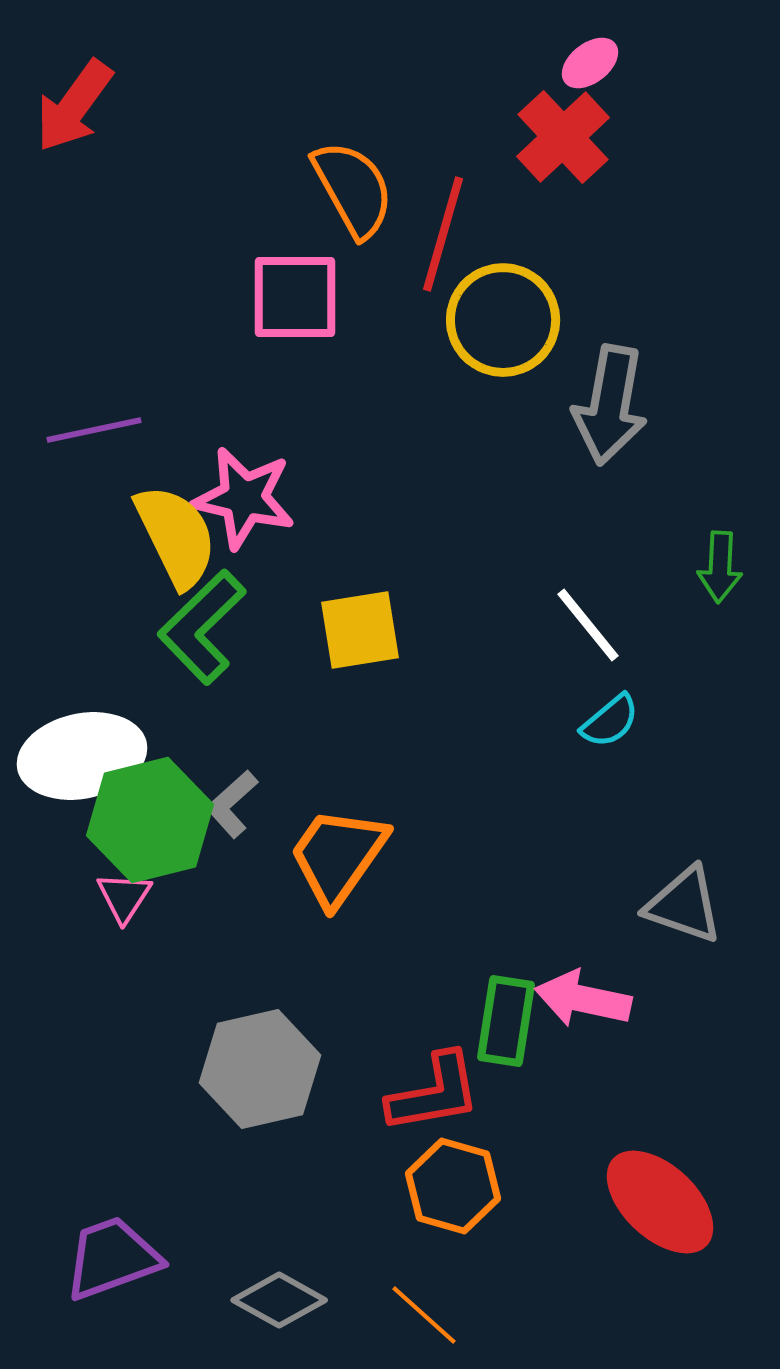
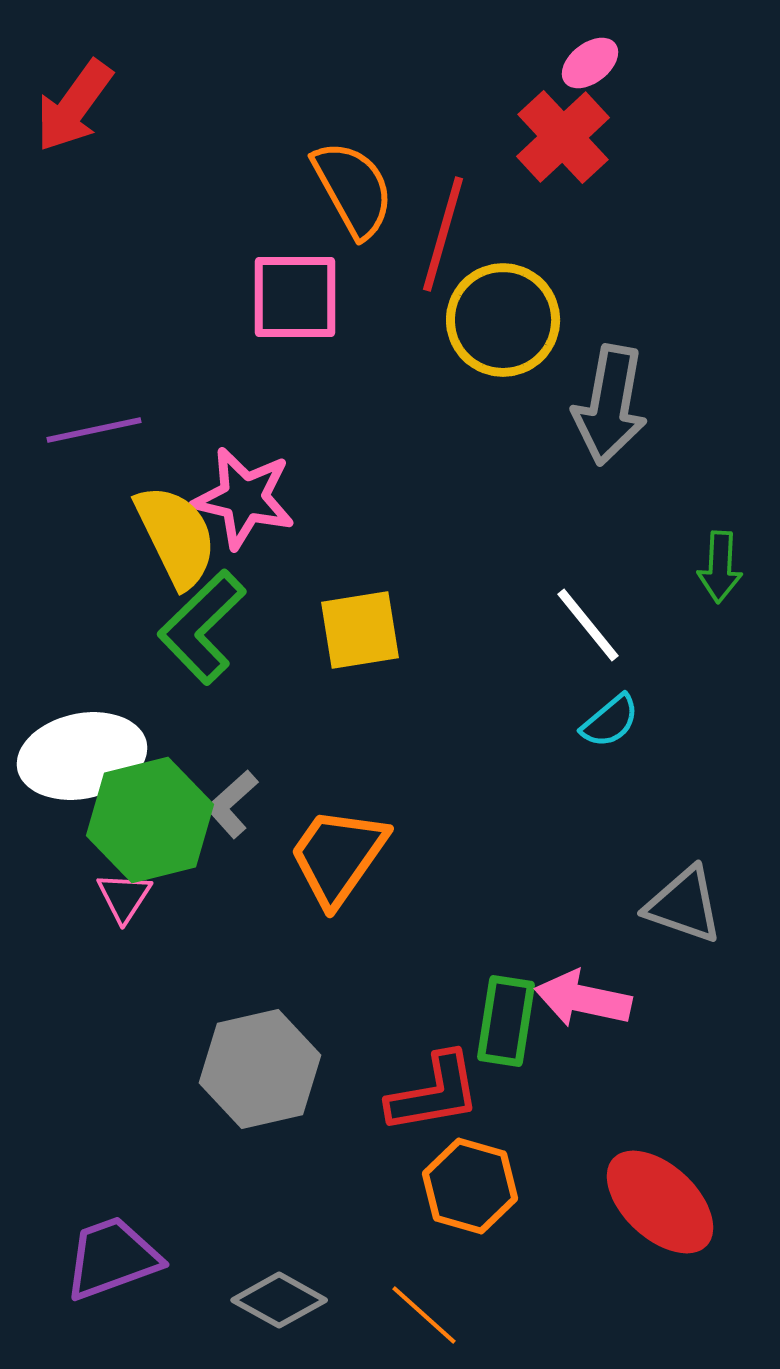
orange hexagon: moved 17 px right
